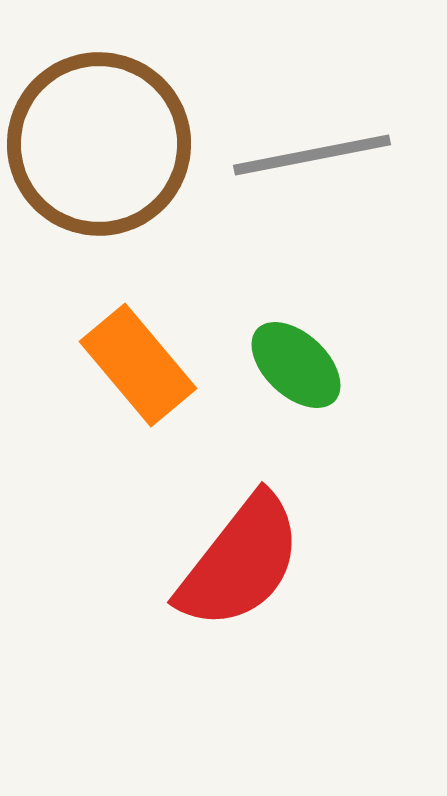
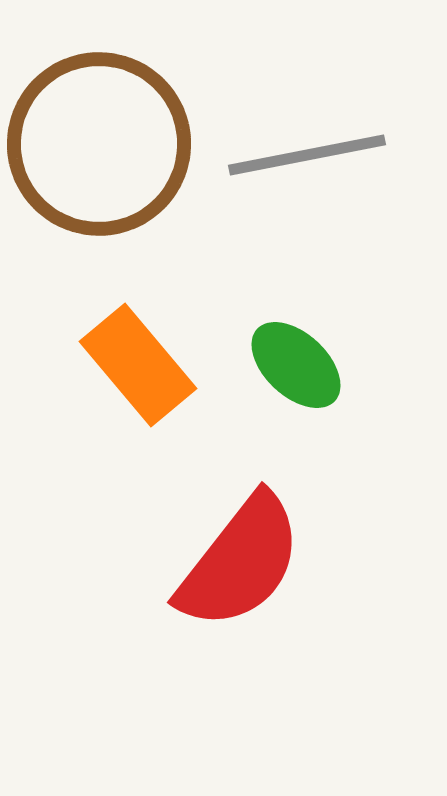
gray line: moved 5 px left
